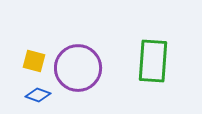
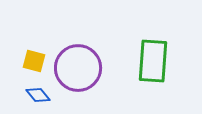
blue diamond: rotated 30 degrees clockwise
